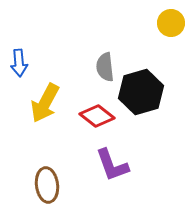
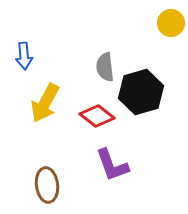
blue arrow: moved 5 px right, 7 px up
